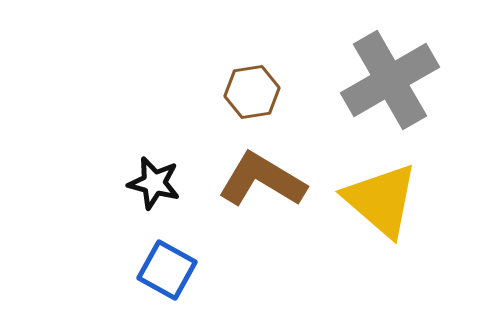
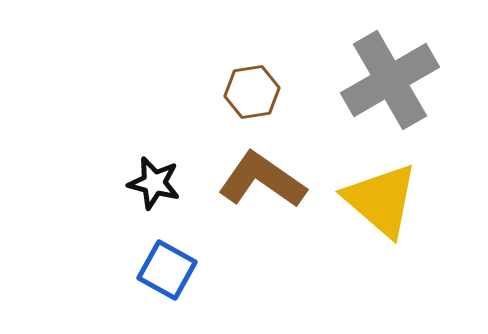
brown L-shape: rotated 4 degrees clockwise
